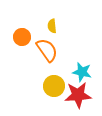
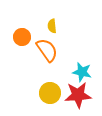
yellow circle: moved 4 px left, 7 px down
